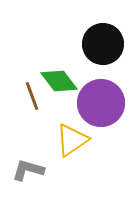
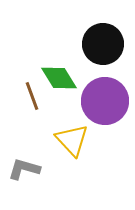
green diamond: moved 3 px up; rotated 6 degrees clockwise
purple circle: moved 4 px right, 2 px up
yellow triangle: rotated 39 degrees counterclockwise
gray L-shape: moved 4 px left, 1 px up
